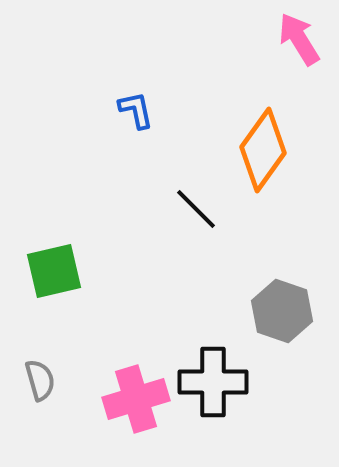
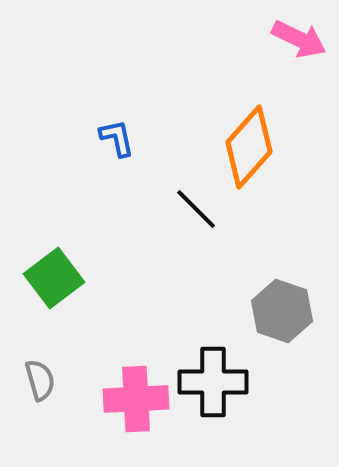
pink arrow: rotated 148 degrees clockwise
blue L-shape: moved 19 px left, 28 px down
orange diamond: moved 14 px left, 3 px up; rotated 6 degrees clockwise
green square: moved 7 px down; rotated 24 degrees counterclockwise
pink cross: rotated 14 degrees clockwise
